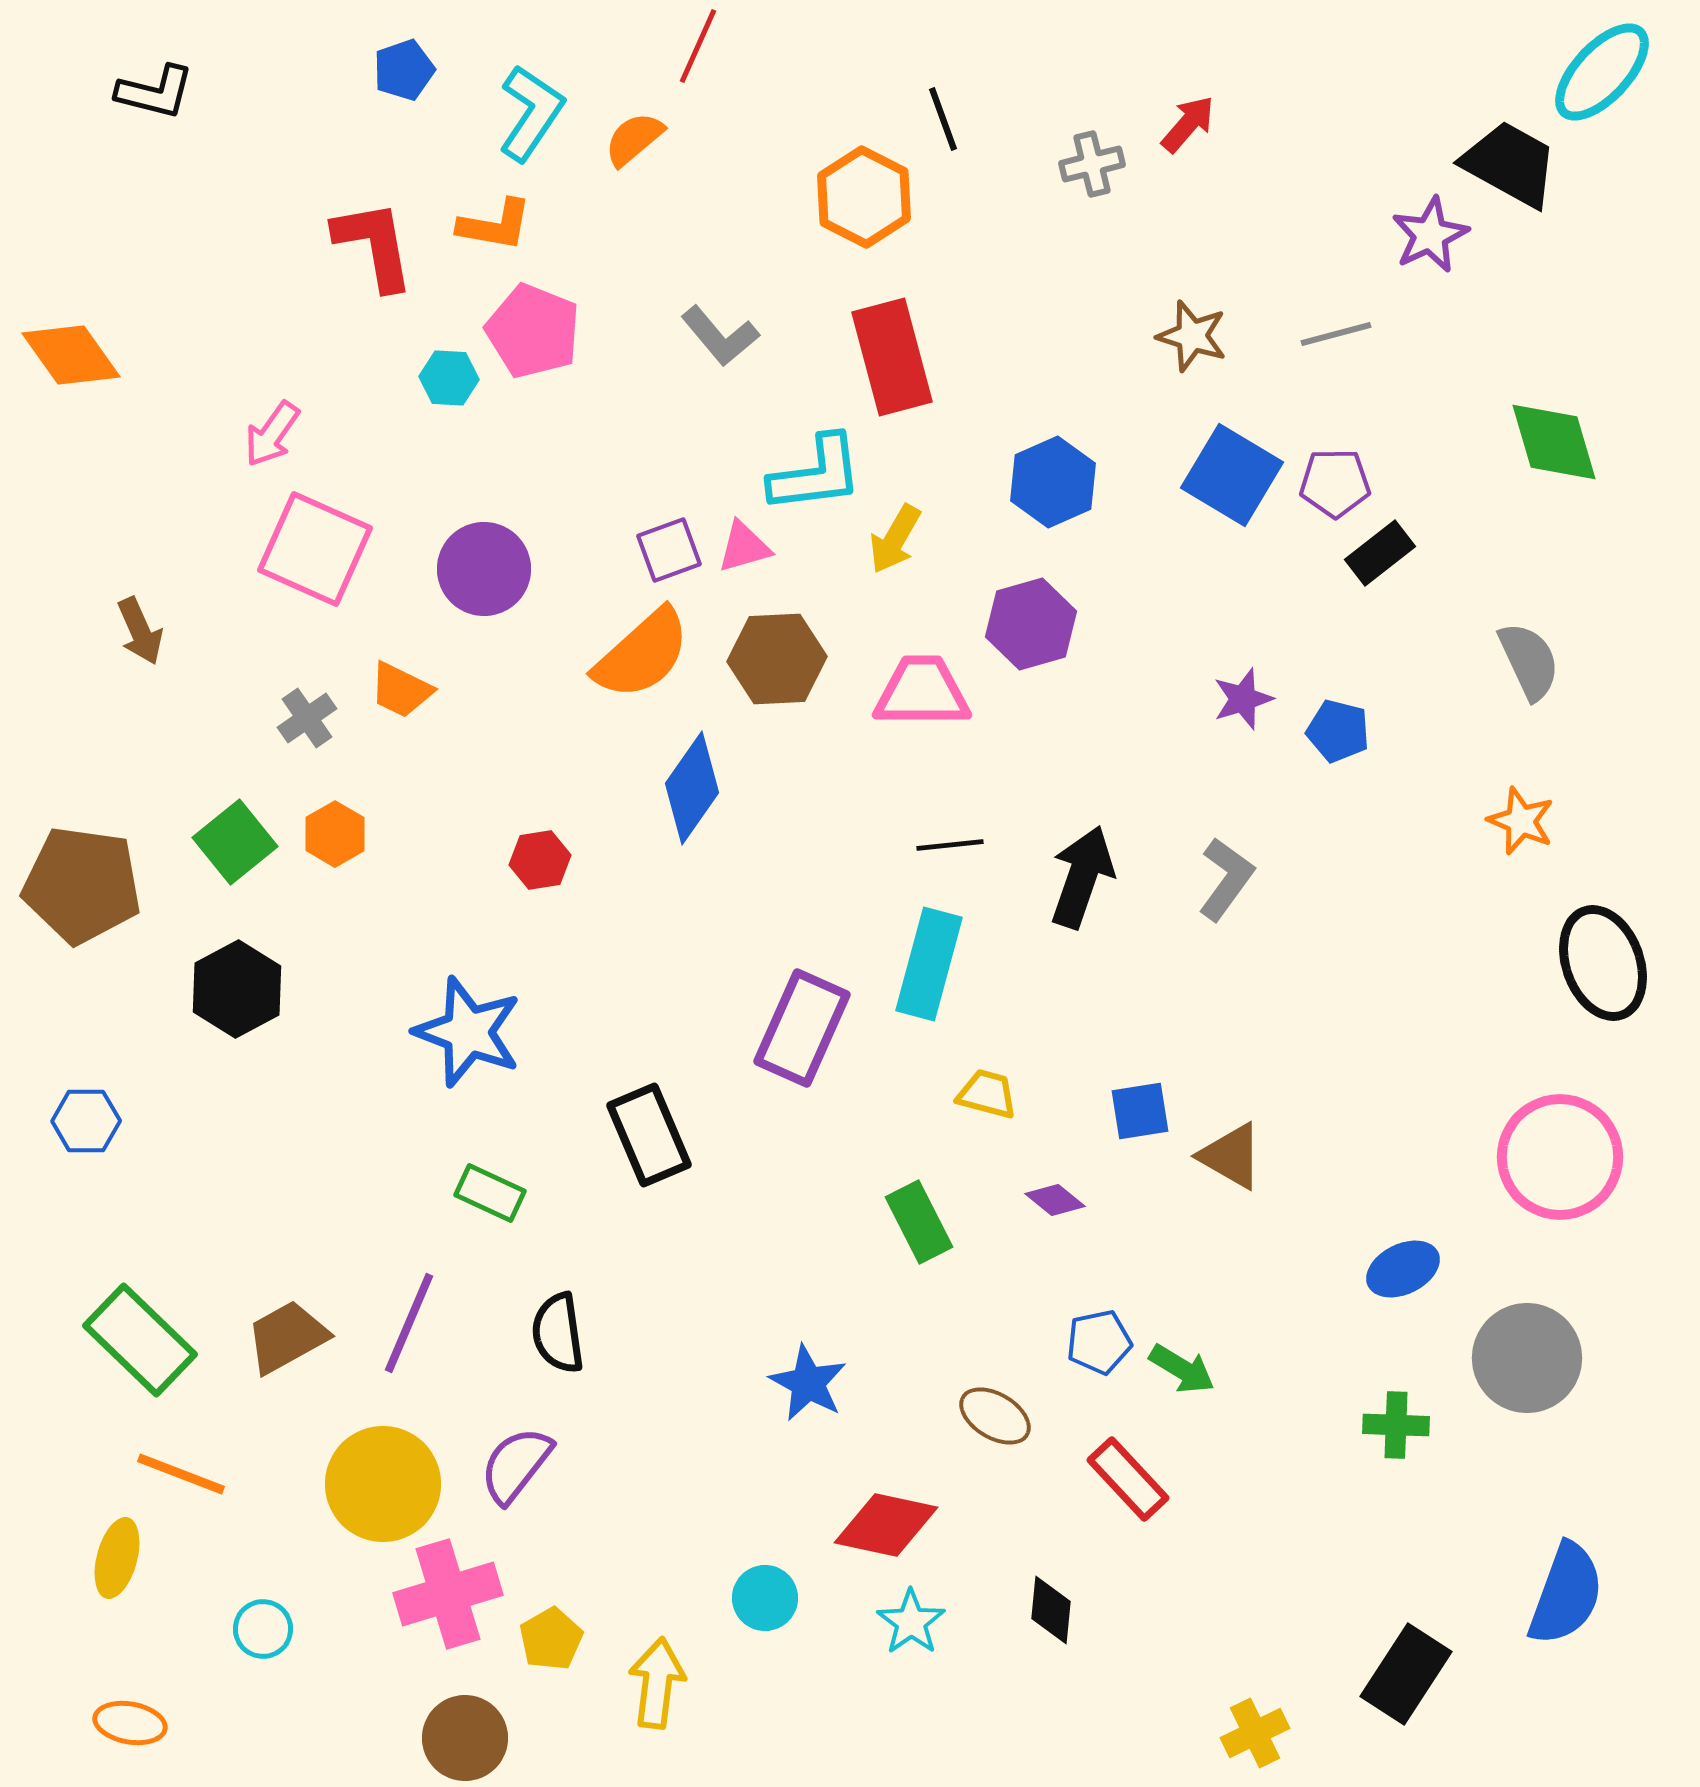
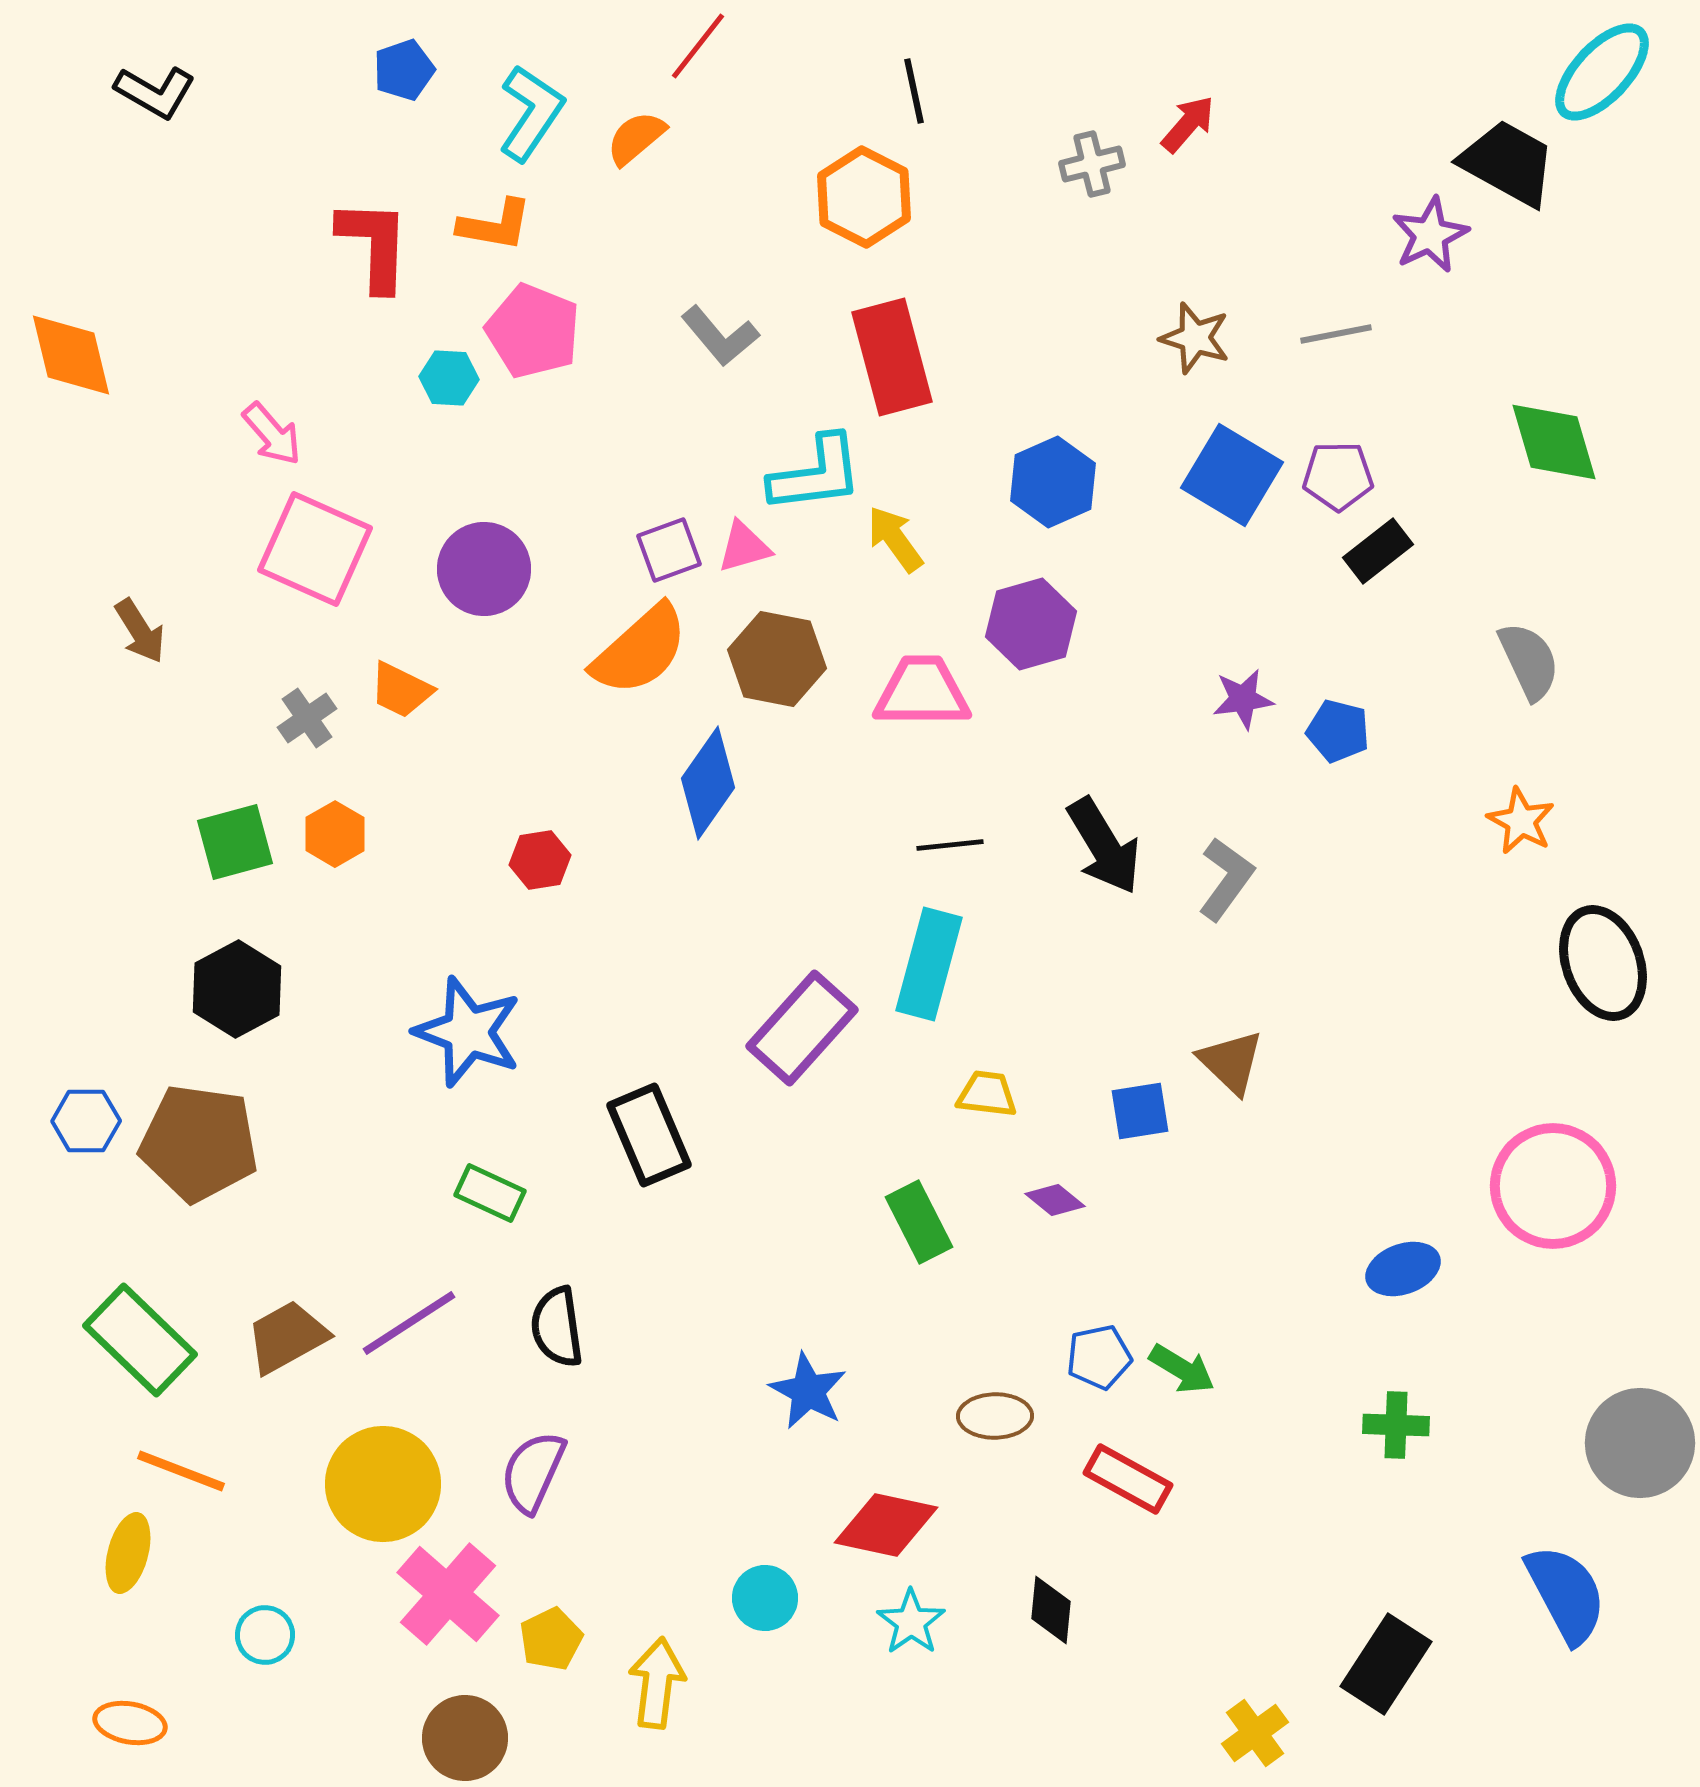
red line at (698, 46): rotated 14 degrees clockwise
black L-shape at (155, 92): rotated 16 degrees clockwise
black line at (943, 119): moved 29 px left, 28 px up; rotated 8 degrees clockwise
orange semicircle at (634, 139): moved 2 px right, 1 px up
black trapezoid at (1510, 164): moved 2 px left, 1 px up
red L-shape at (374, 245): rotated 12 degrees clockwise
gray line at (1336, 334): rotated 4 degrees clockwise
brown star at (1192, 336): moved 3 px right, 2 px down
orange diamond at (71, 355): rotated 22 degrees clockwise
pink arrow at (272, 434): rotated 76 degrees counterclockwise
purple pentagon at (1335, 483): moved 3 px right, 7 px up
yellow arrow at (895, 539): rotated 114 degrees clockwise
black rectangle at (1380, 553): moved 2 px left, 2 px up
brown arrow at (140, 631): rotated 8 degrees counterclockwise
orange semicircle at (642, 654): moved 2 px left, 4 px up
brown hexagon at (777, 659): rotated 14 degrees clockwise
purple star at (1243, 699): rotated 10 degrees clockwise
blue diamond at (692, 788): moved 16 px right, 5 px up
orange star at (1521, 821): rotated 6 degrees clockwise
green square at (235, 842): rotated 24 degrees clockwise
black arrow at (1082, 877): moved 22 px right, 31 px up; rotated 130 degrees clockwise
brown pentagon at (82, 885): moved 117 px right, 258 px down
purple rectangle at (802, 1028): rotated 18 degrees clockwise
yellow trapezoid at (987, 1094): rotated 8 degrees counterclockwise
brown triangle at (1231, 1156): moved 94 px up; rotated 14 degrees clockwise
pink circle at (1560, 1157): moved 7 px left, 29 px down
blue ellipse at (1403, 1269): rotated 6 degrees clockwise
purple line at (409, 1323): rotated 34 degrees clockwise
black semicircle at (558, 1333): moved 1 px left, 6 px up
blue pentagon at (1099, 1342): moved 15 px down
gray circle at (1527, 1358): moved 113 px right, 85 px down
blue star at (808, 1383): moved 8 px down
brown ellipse at (995, 1416): rotated 32 degrees counterclockwise
purple semicircle at (516, 1465): moved 17 px right, 7 px down; rotated 14 degrees counterclockwise
orange line at (181, 1474): moved 3 px up
red rectangle at (1128, 1479): rotated 18 degrees counterclockwise
yellow ellipse at (117, 1558): moved 11 px right, 5 px up
pink cross at (448, 1594): rotated 32 degrees counterclockwise
blue semicircle at (1566, 1594): rotated 48 degrees counterclockwise
cyan circle at (263, 1629): moved 2 px right, 6 px down
yellow pentagon at (551, 1639): rotated 4 degrees clockwise
black rectangle at (1406, 1674): moved 20 px left, 10 px up
yellow cross at (1255, 1733): rotated 10 degrees counterclockwise
